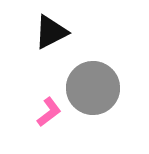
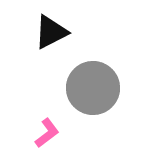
pink L-shape: moved 2 px left, 21 px down
